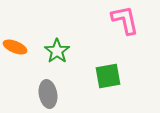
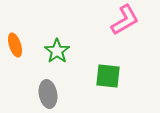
pink L-shape: rotated 72 degrees clockwise
orange ellipse: moved 2 px up; rotated 50 degrees clockwise
green square: rotated 16 degrees clockwise
